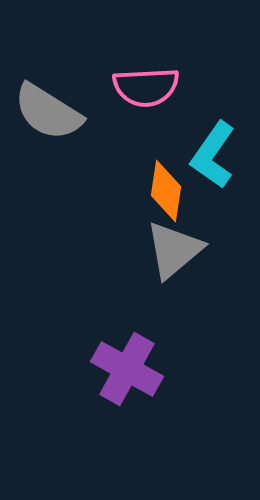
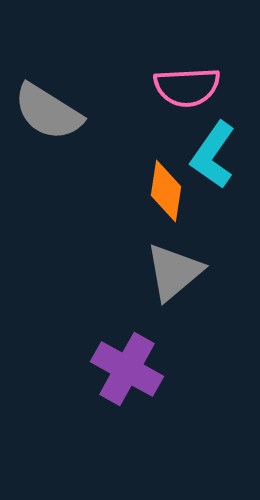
pink semicircle: moved 41 px right
gray triangle: moved 22 px down
